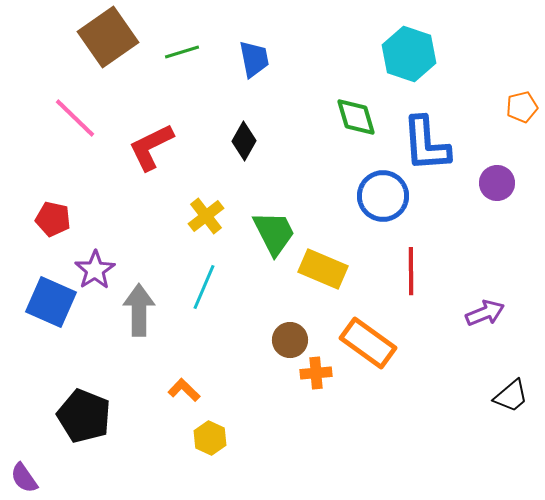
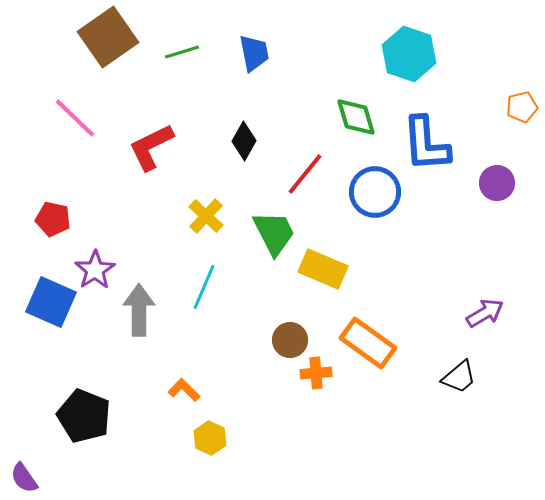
blue trapezoid: moved 6 px up
blue circle: moved 8 px left, 4 px up
yellow cross: rotated 9 degrees counterclockwise
red line: moved 106 px left, 97 px up; rotated 39 degrees clockwise
purple arrow: rotated 9 degrees counterclockwise
black trapezoid: moved 52 px left, 19 px up
